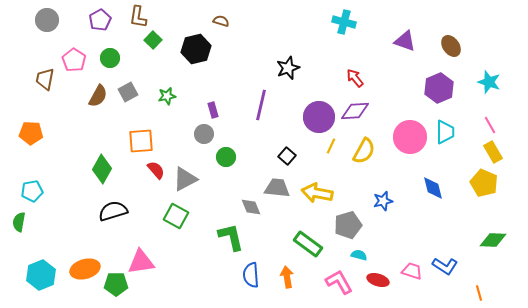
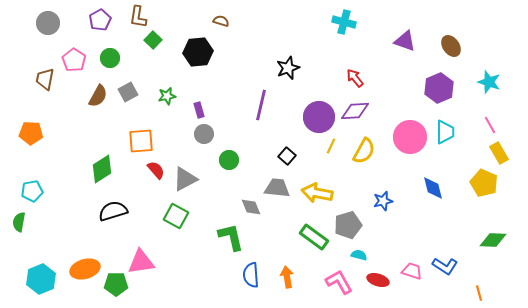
gray circle at (47, 20): moved 1 px right, 3 px down
black hexagon at (196, 49): moved 2 px right, 3 px down; rotated 8 degrees clockwise
purple rectangle at (213, 110): moved 14 px left
yellow rectangle at (493, 152): moved 6 px right, 1 px down
green circle at (226, 157): moved 3 px right, 3 px down
green diamond at (102, 169): rotated 28 degrees clockwise
green rectangle at (308, 244): moved 6 px right, 7 px up
cyan hexagon at (41, 275): moved 4 px down
